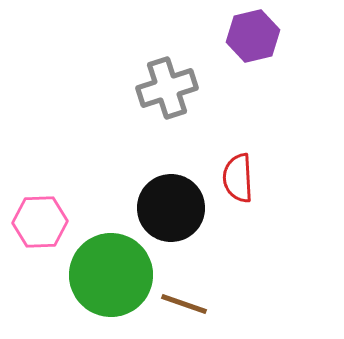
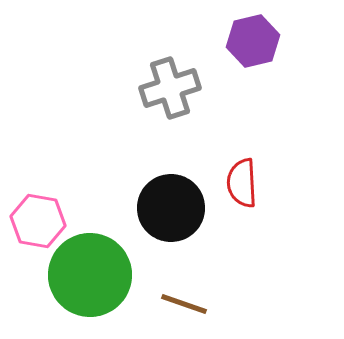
purple hexagon: moved 5 px down
gray cross: moved 3 px right
red semicircle: moved 4 px right, 5 px down
pink hexagon: moved 2 px left, 1 px up; rotated 12 degrees clockwise
green circle: moved 21 px left
